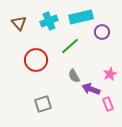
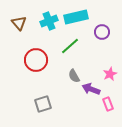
cyan rectangle: moved 5 px left
